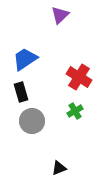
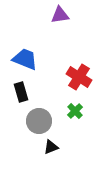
purple triangle: rotated 36 degrees clockwise
blue trapezoid: rotated 56 degrees clockwise
green cross: rotated 14 degrees counterclockwise
gray circle: moved 7 px right
black triangle: moved 8 px left, 21 px up
